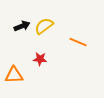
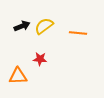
orange line: moved 9 px up; rotated 18 degrees counterclockwise
orange triangle: moved 4 px right, 1 px down
